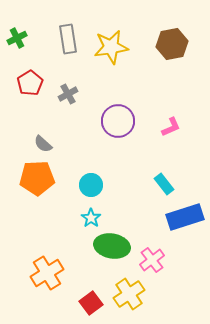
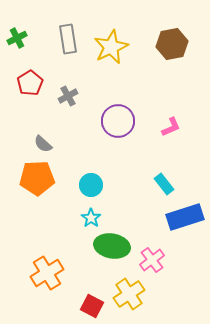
yellow star: rotated 16 degrees counterclockwise
gray cross: moved 2 px down
red square: moved 1 px right, 3 px down; rotated 25 degrees counterclockwise
